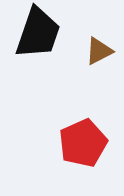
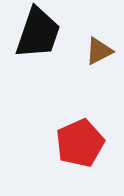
red pentagon: moved 3 px left
